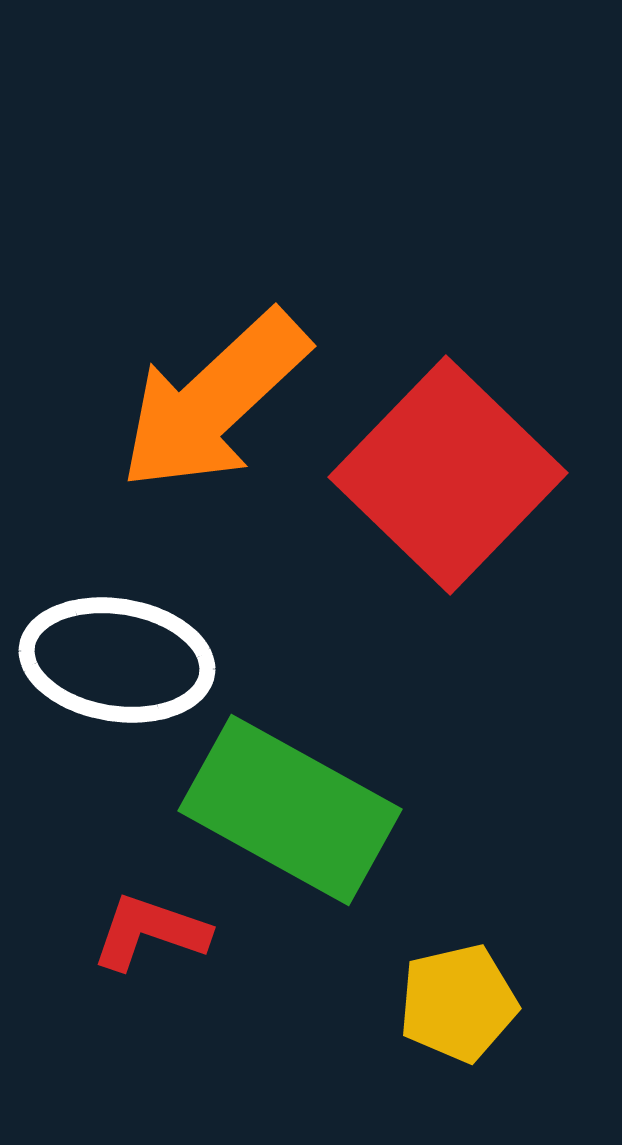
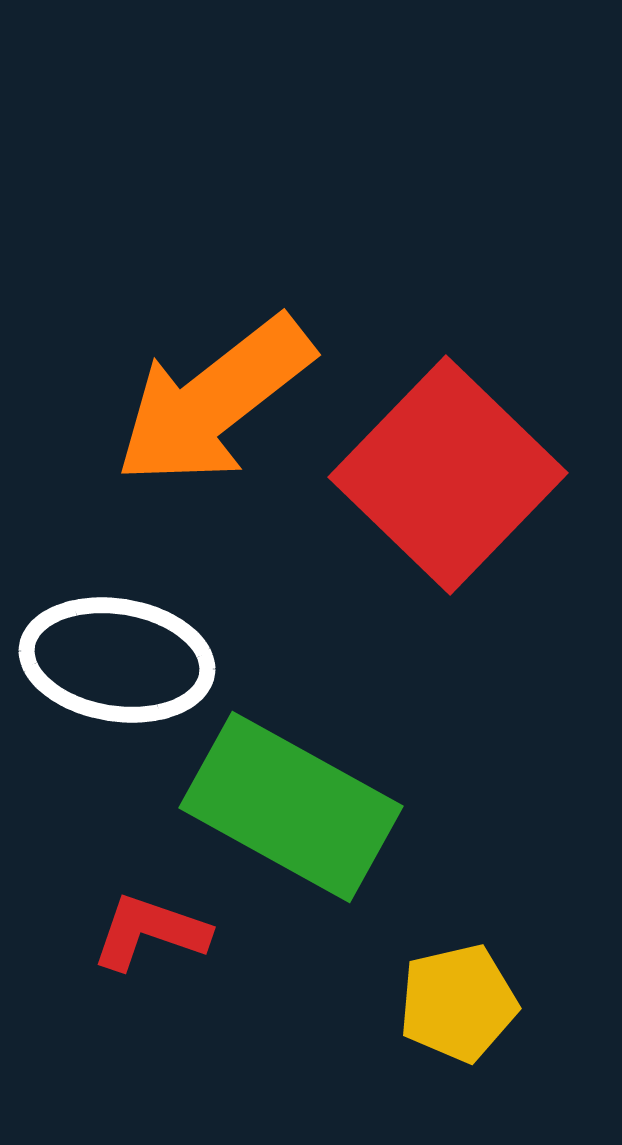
orange arrow: rotated 5 degrees clockwise
green rectangle: moved 1 px right, 3 px up
